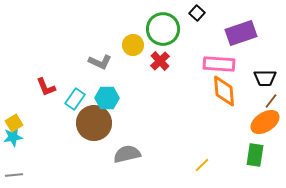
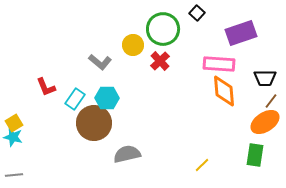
gray L-shape: rotated 15 degrees clockwise
cyan star: rotated 24 degrees clockwise
